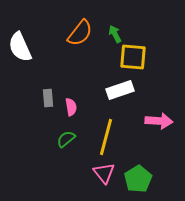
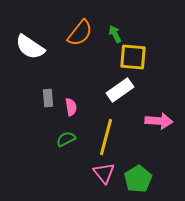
white semicircle: moved 10 px right; rotated 32 degrees counterclockwise
white rectangle: rotated 16 degrees counterclockwise
green semicircle: rotated 12 degrees clockwise
